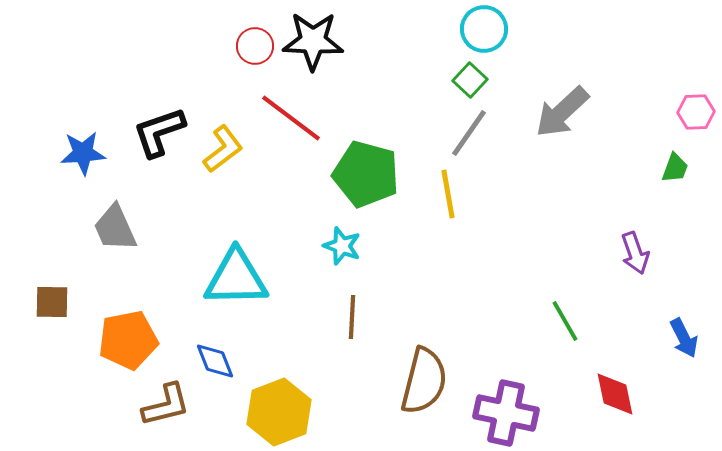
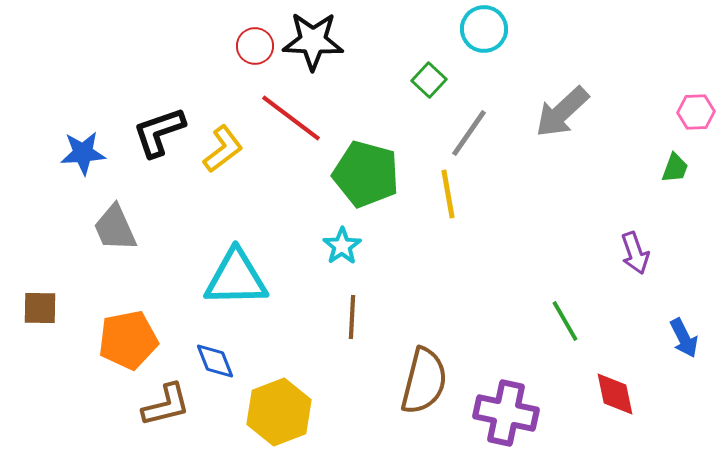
green square: moved 41 px left
cyan star: rotated 18 degrees clockwise
brown square: moved 12 px left, 6 px down
